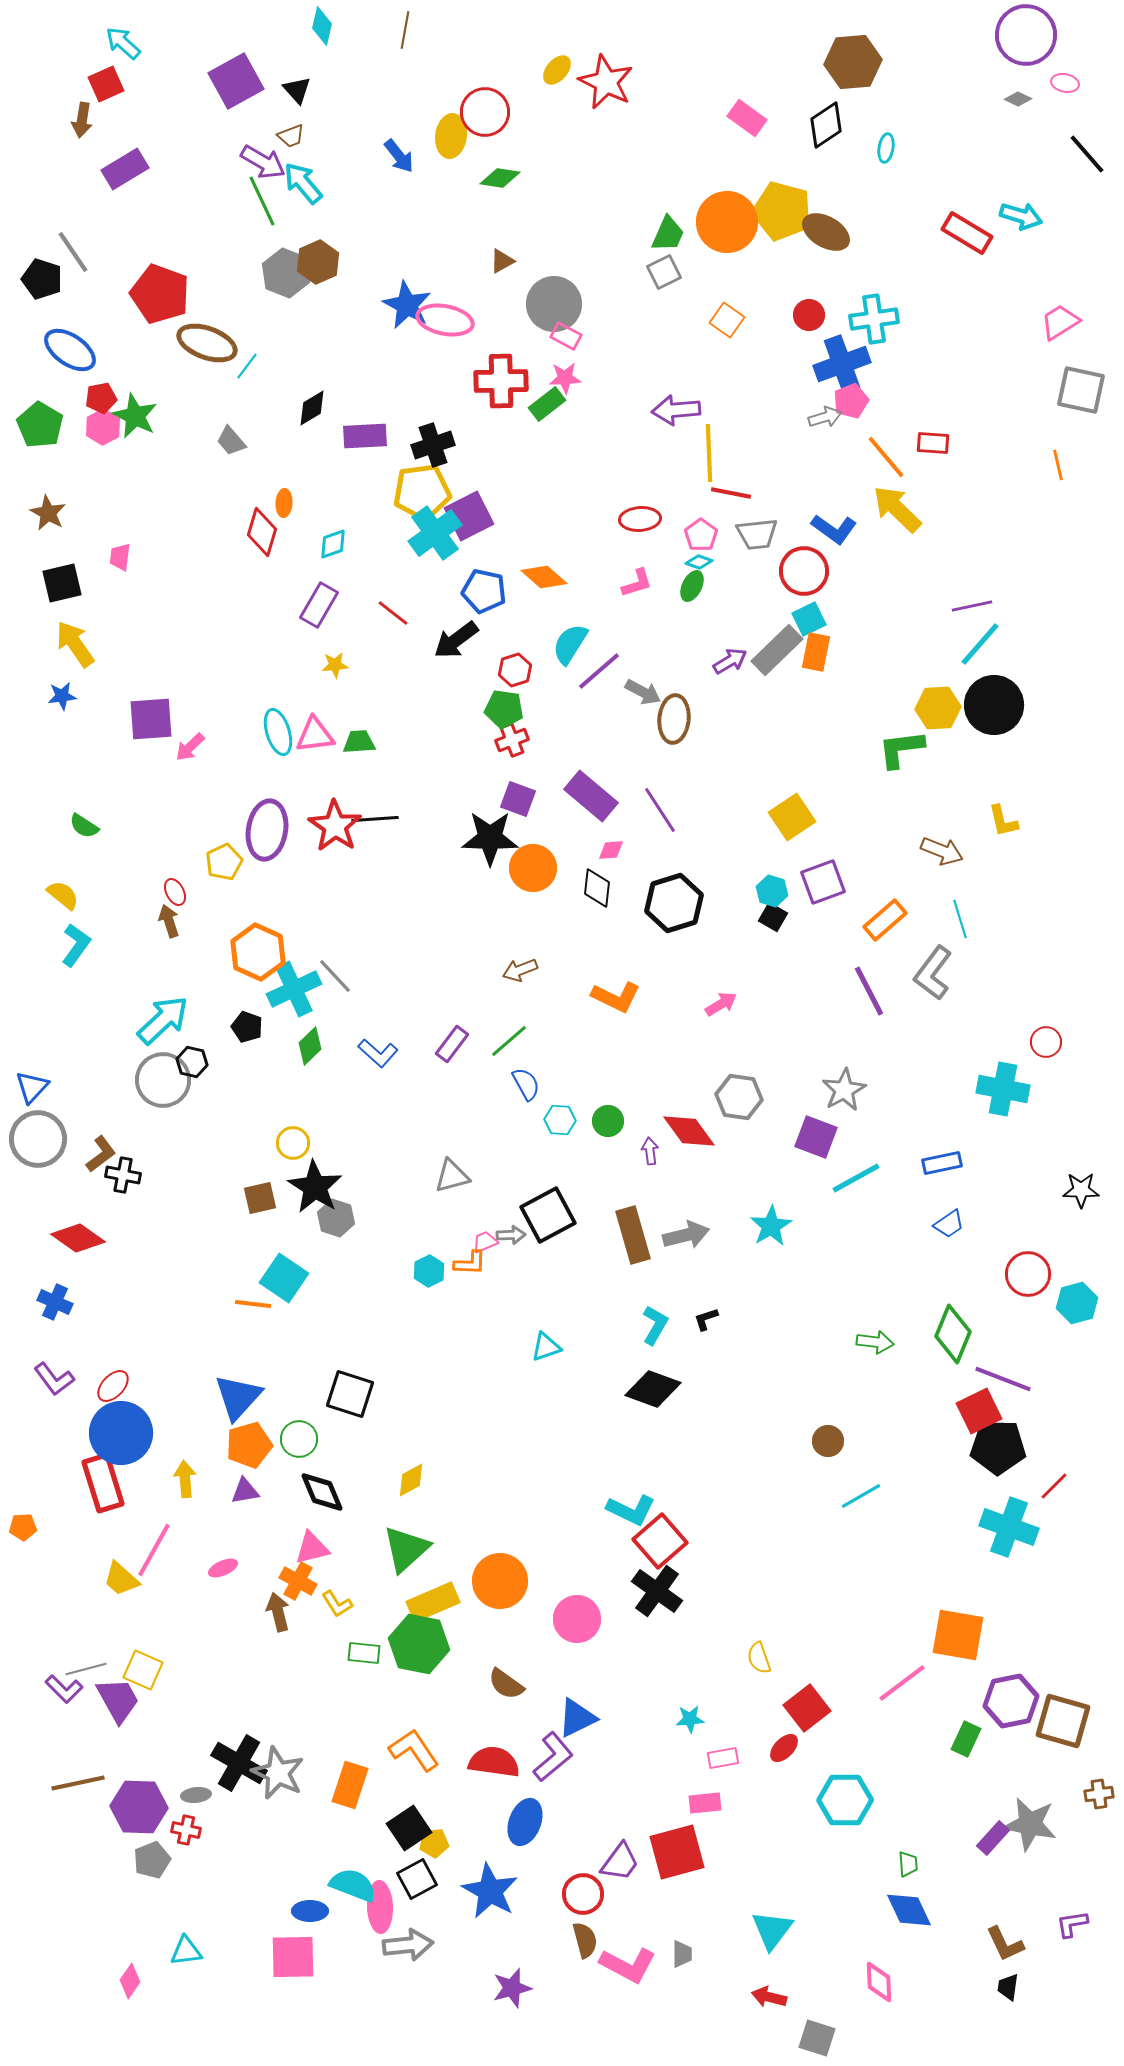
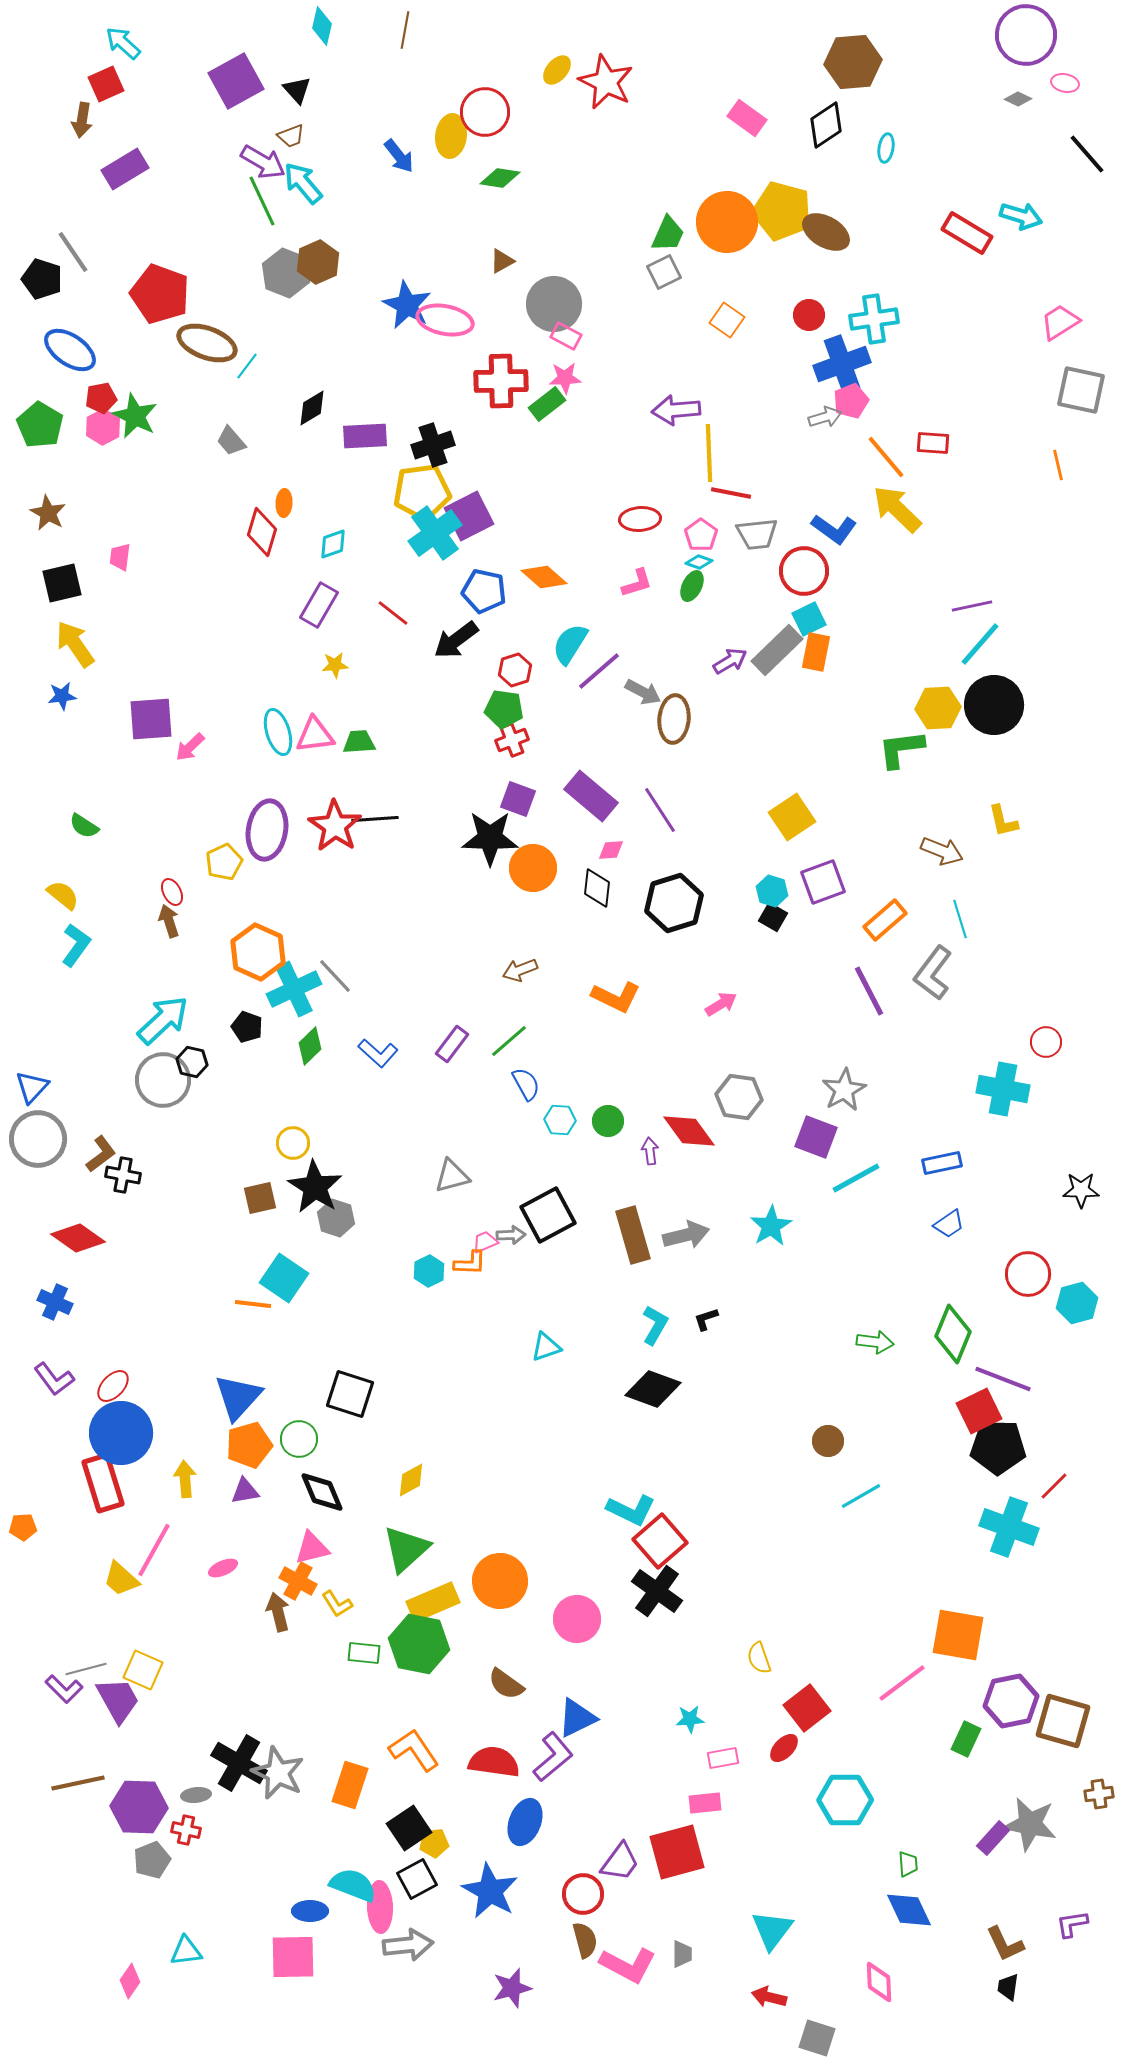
red ellipse at (175, 892): moved 3 px left
